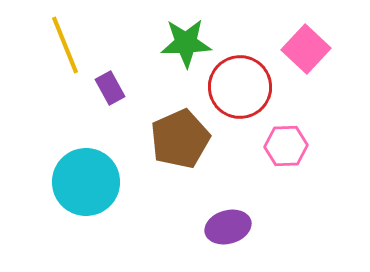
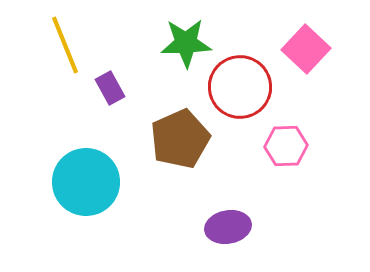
purple ellipse: rotated 6 degrees clockwise
